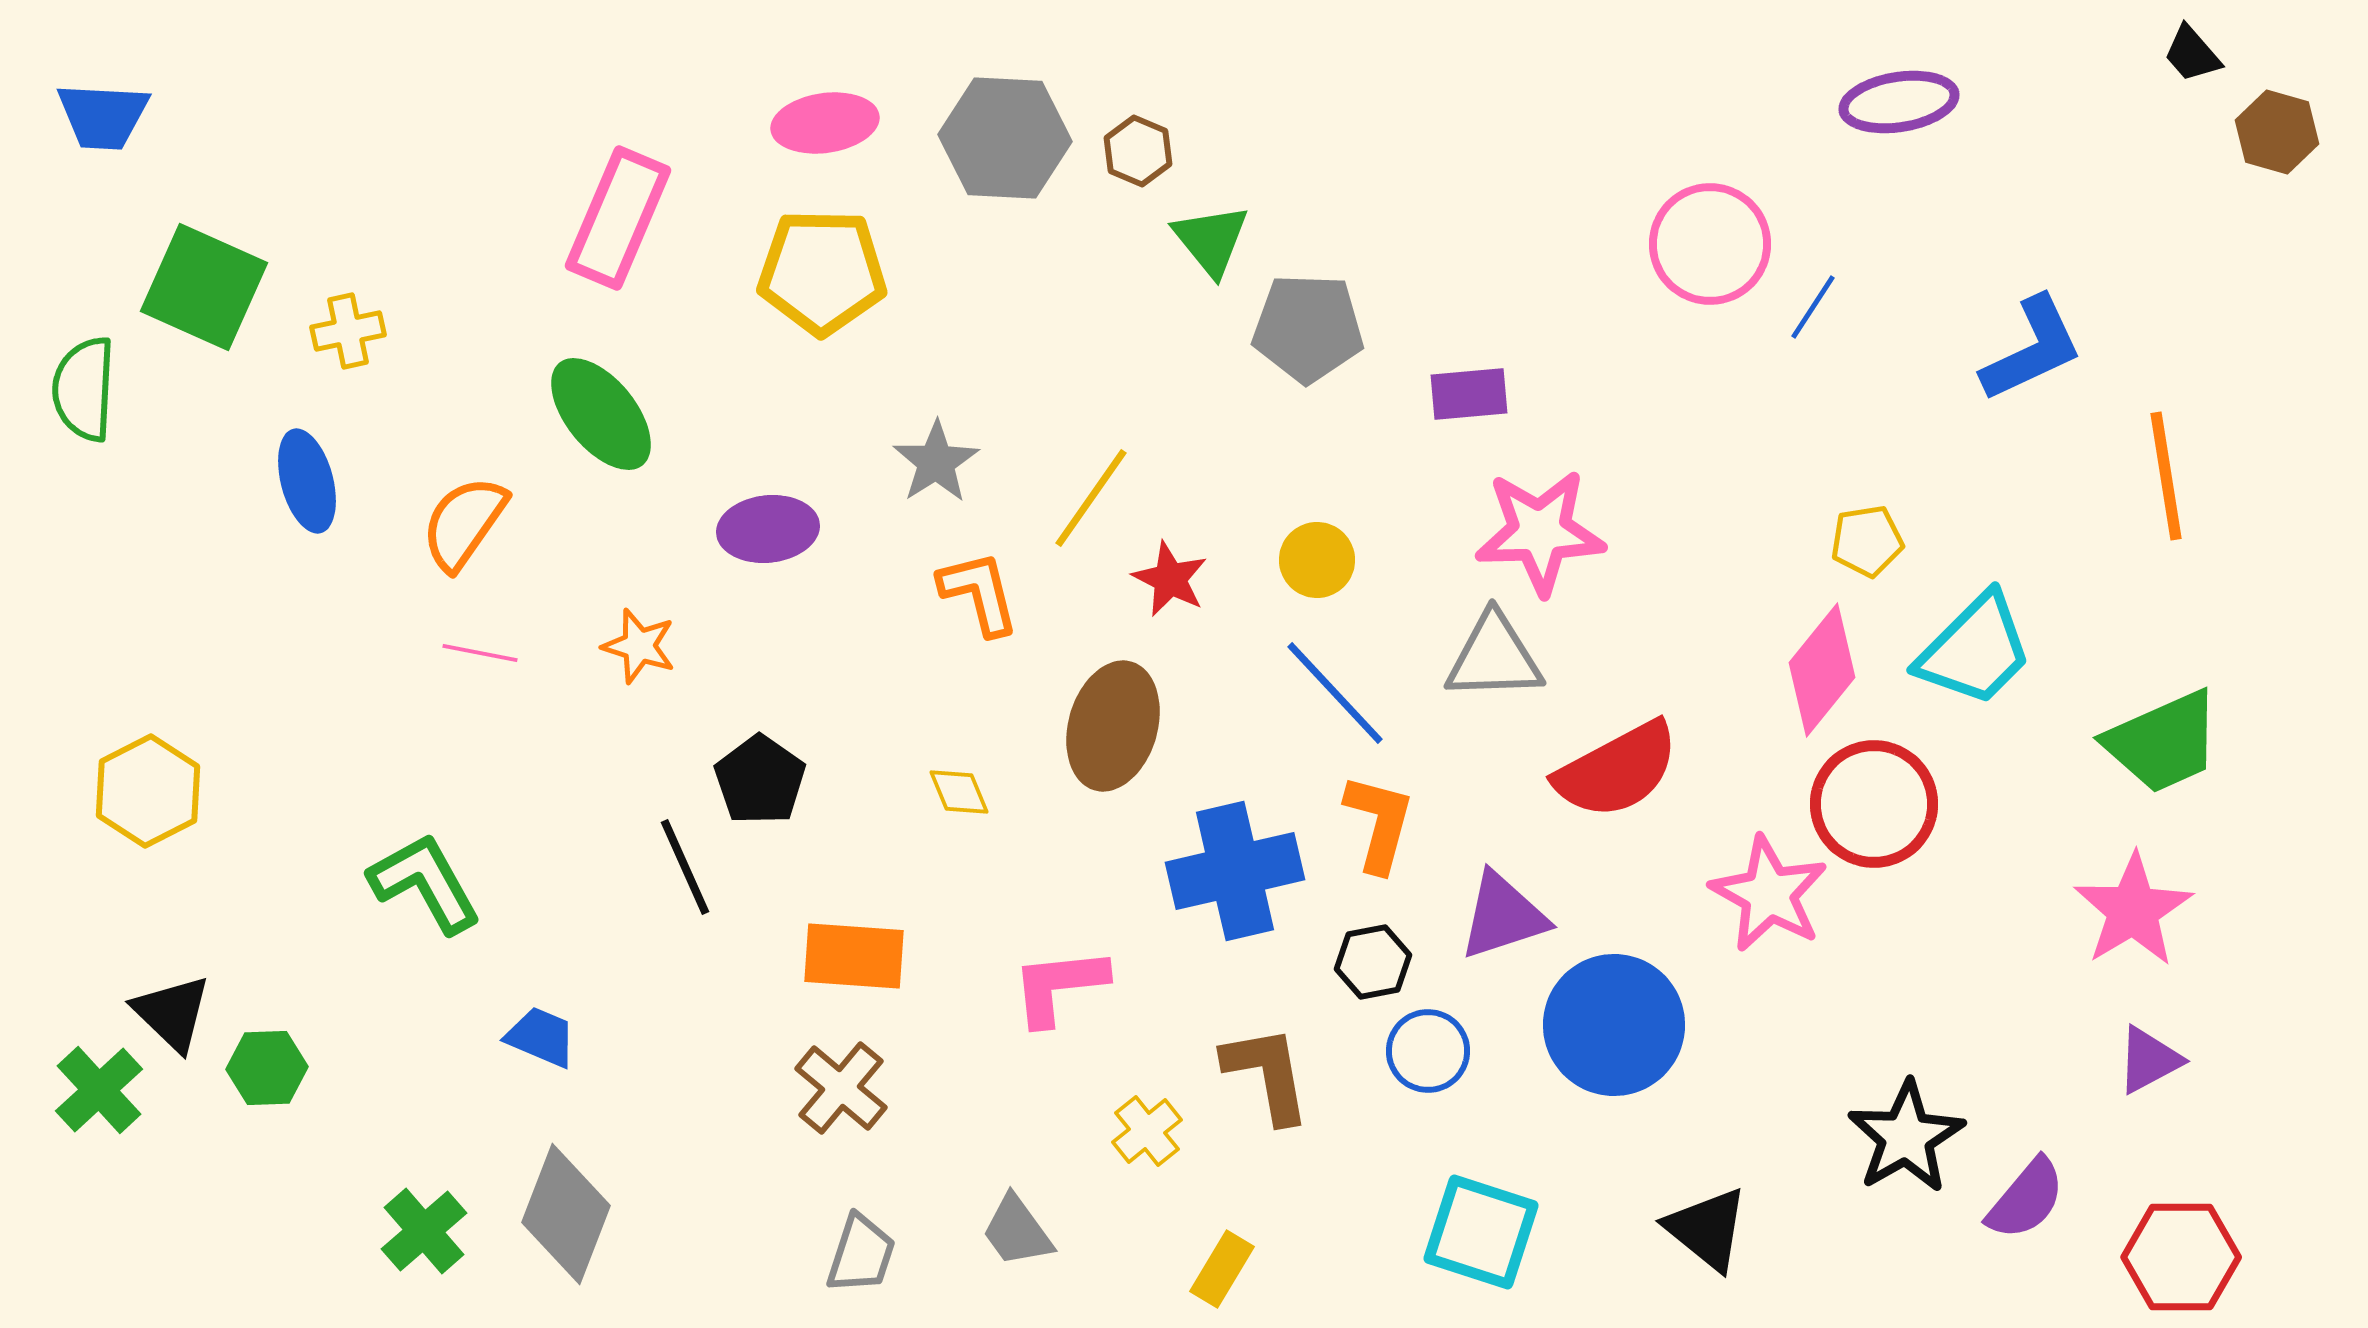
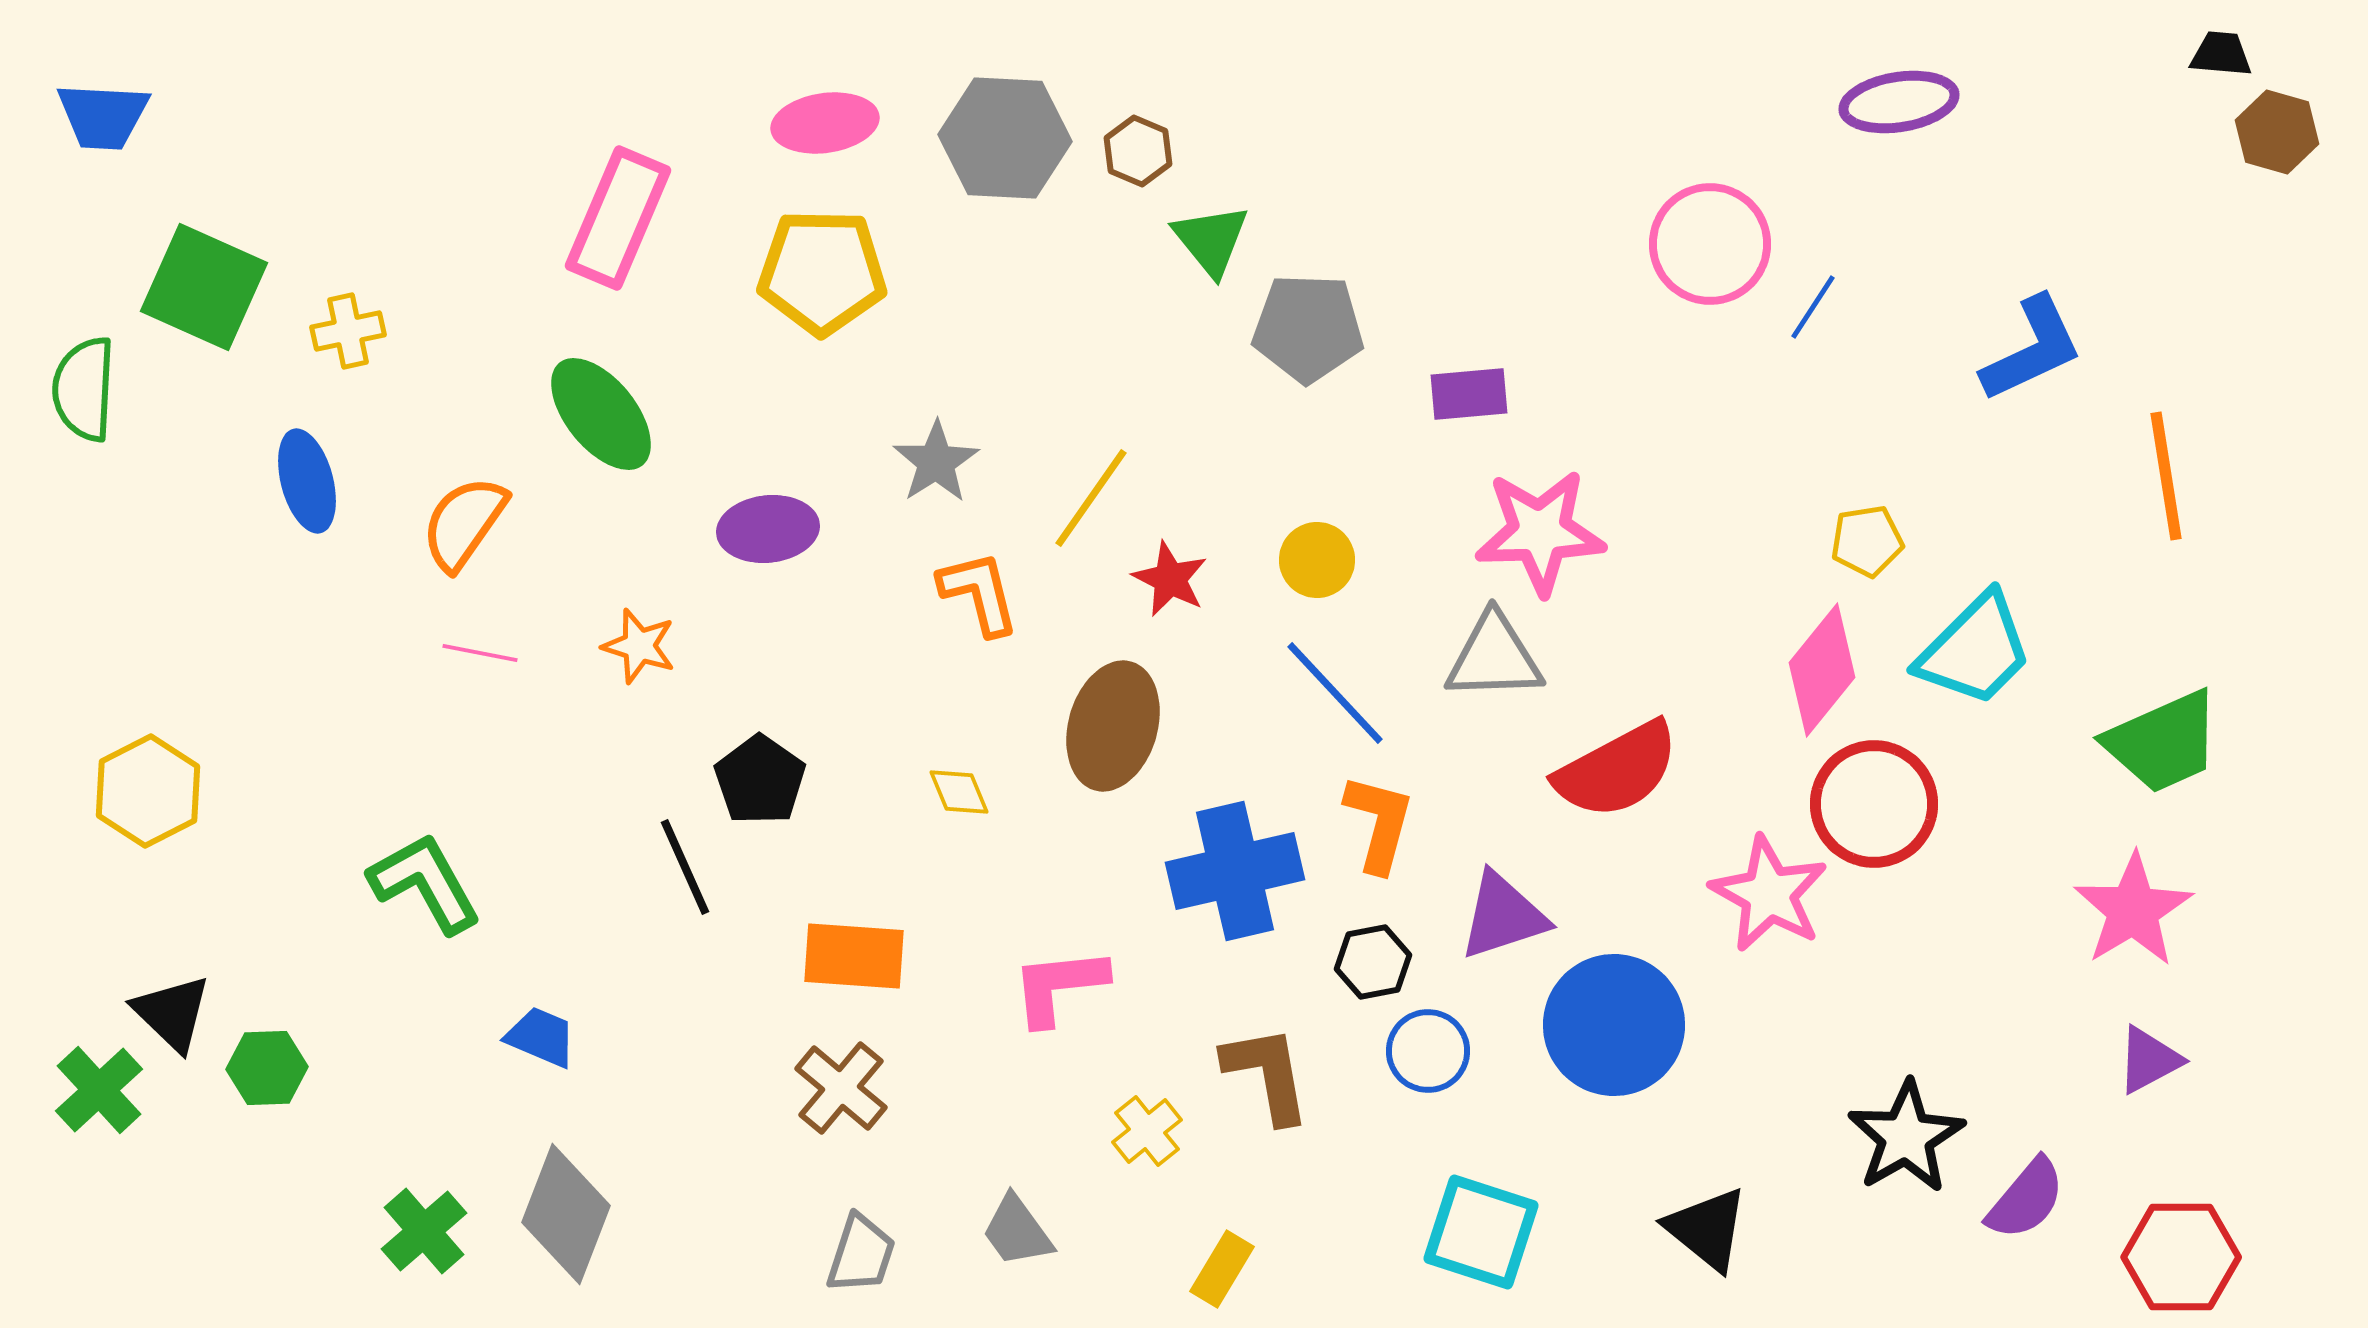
black trapezoid at (2192, 54): moved 29 px right; rotated 136 degrees clockwise
